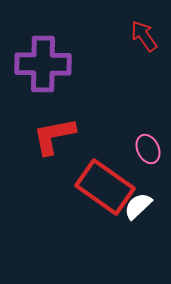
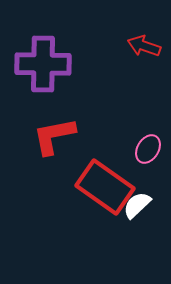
red arrow: moved 10 px down; rotated 36 degrees counterclockwise
pink ellipse: rotated 56 degrees clockwise
white semicircle: moved 1 px left, 1 px up
